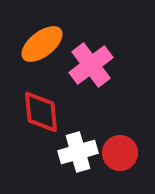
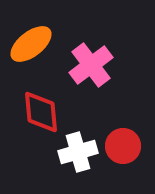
orange ellipse: moved 11 px left
red circle: moved 3 px right, 7 px up
